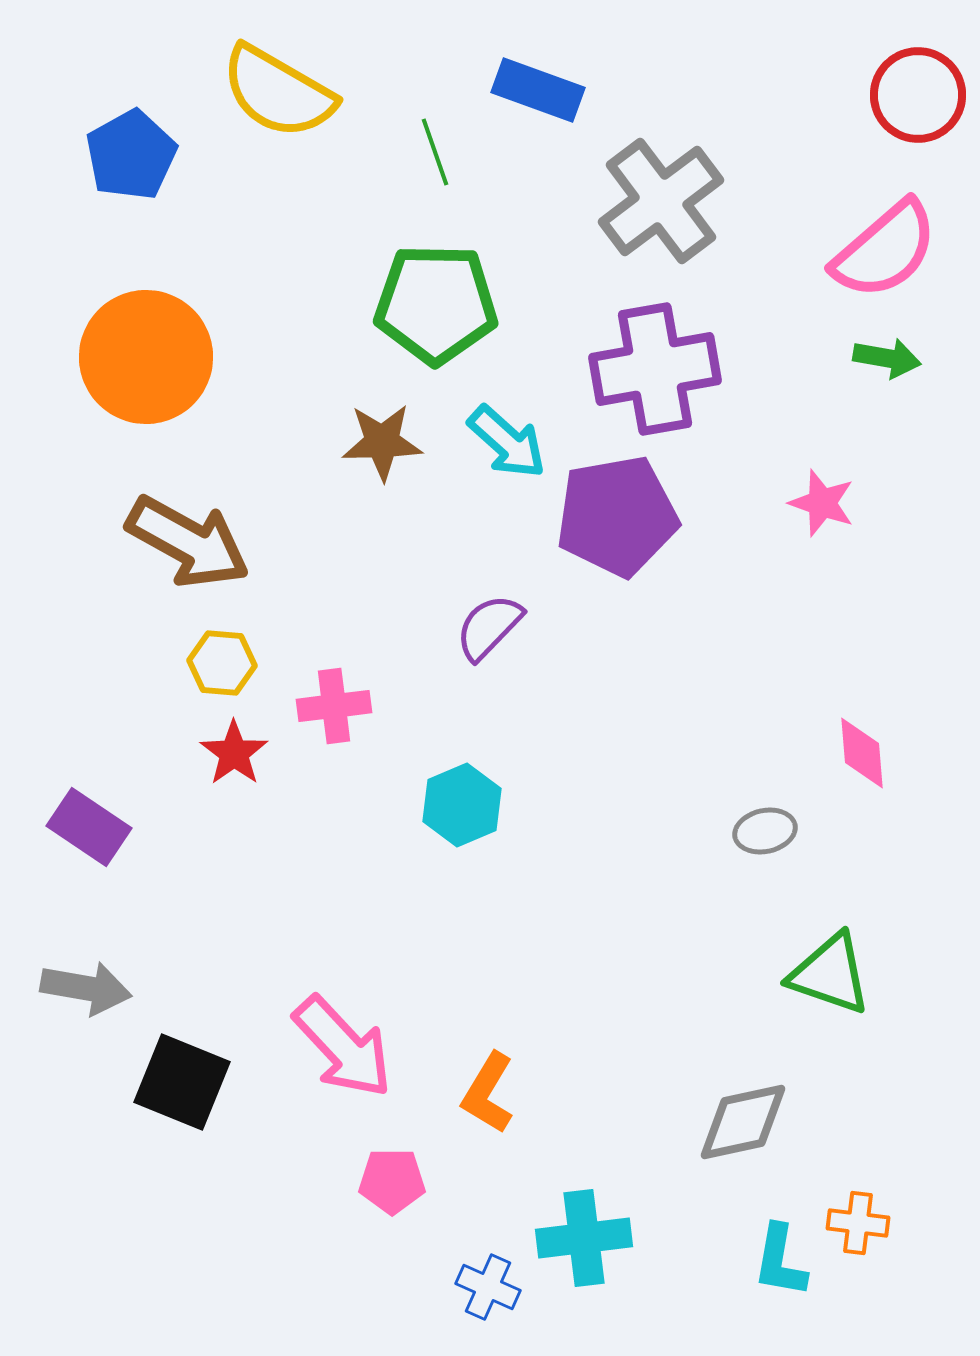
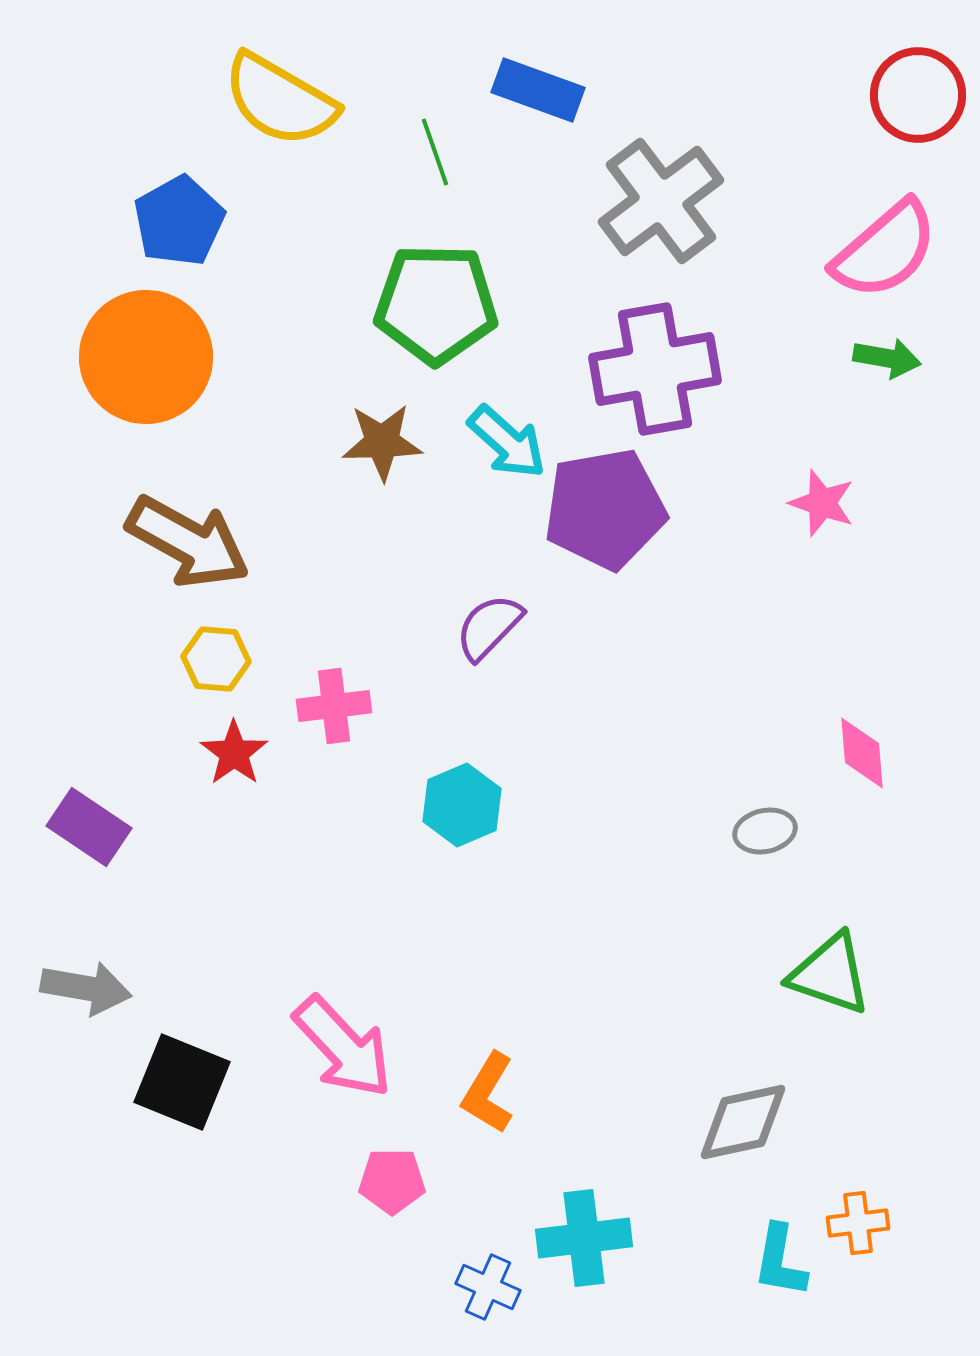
yellow semicircle: moved 2 px right, 8 px down
blue pentagon: moved 48 px right, 66 px down
purple pentagon: moved 12 px left, 7 px up
yellow hexagon: moved 6 px left, 4 px up
orange cross: rotated 14 degrees counterclockwise
